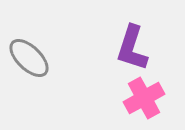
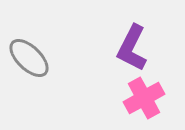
purple L-shape: rotated 9 degrees clockwise
